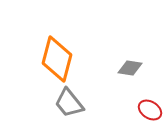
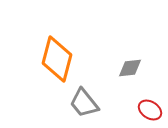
gray diamond: rotated 15 degrees counterclockwise
gray trapezoid: moved 15 px right
